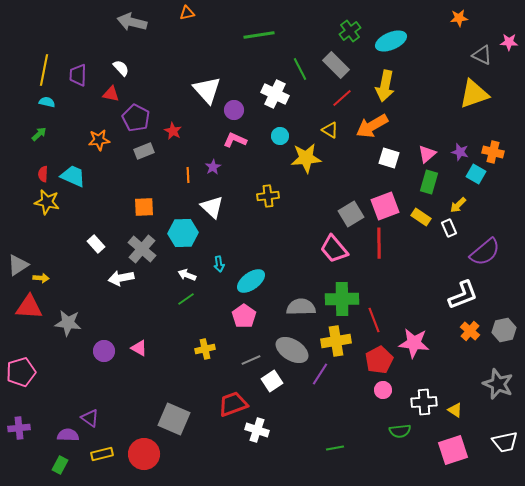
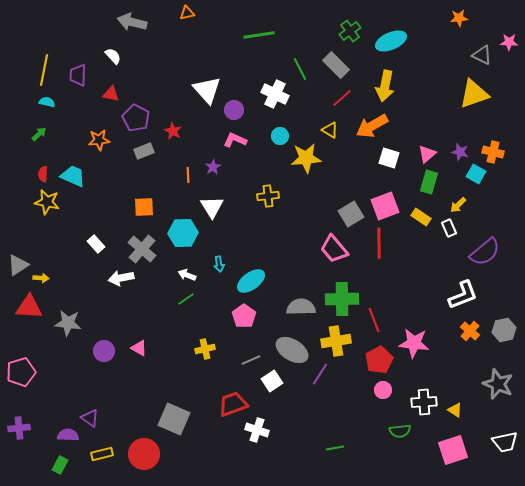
white semicircle at (121, 68): moved 8 px left, 12 px up
white triangle at (212, 207): rotated 15 degrees clockwise
